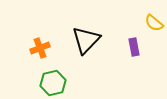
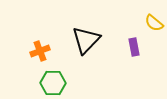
orange cross: moved 3 px down
green hexagon: rotated 15 degrees clockwise
